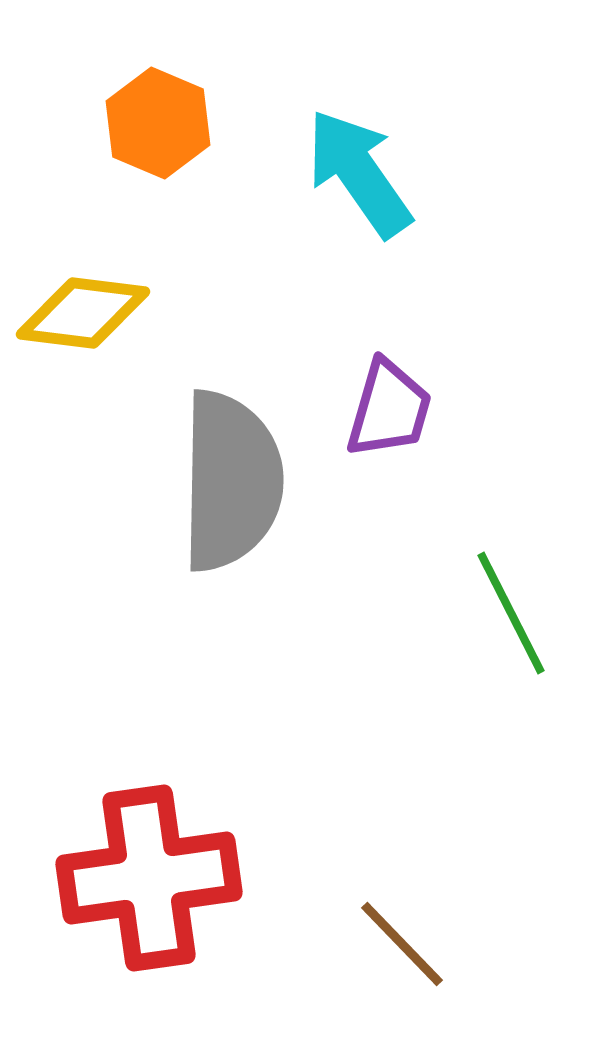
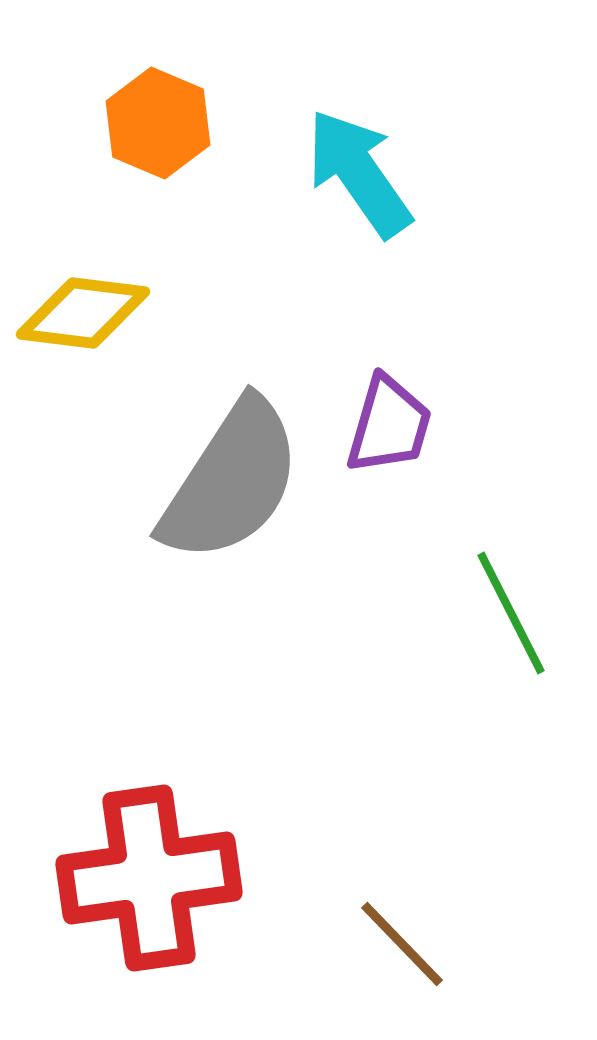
purple trapezoid: moved 16 px down
gray semicircle: rotated 32 degrees clockwise
